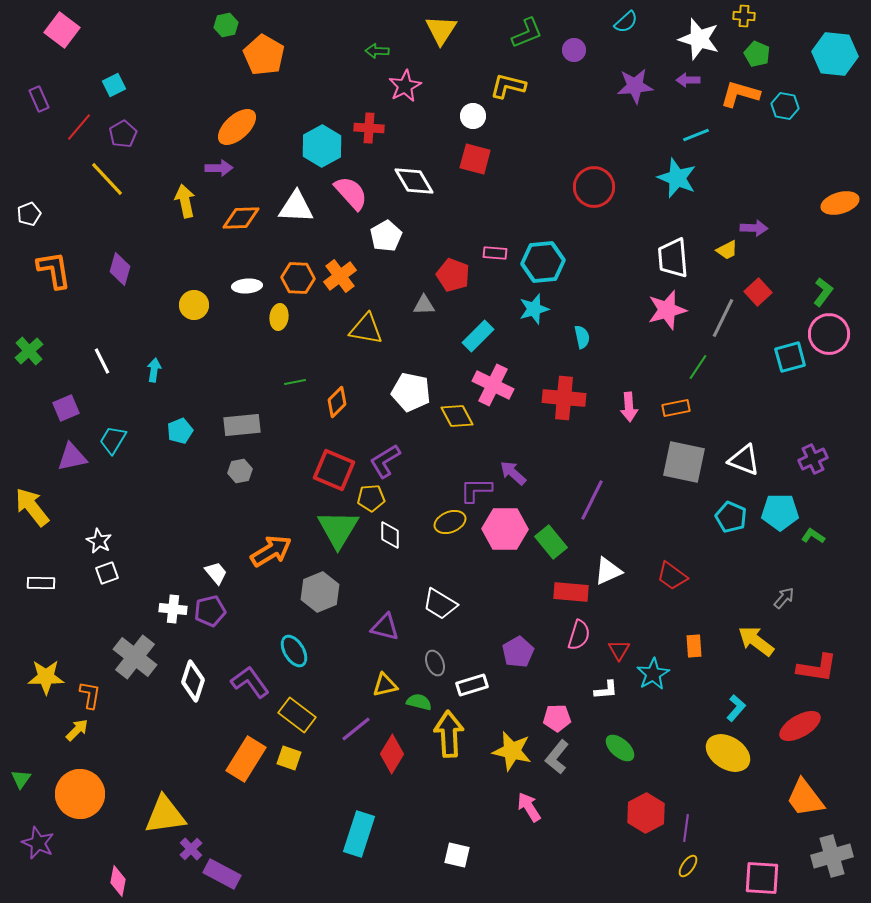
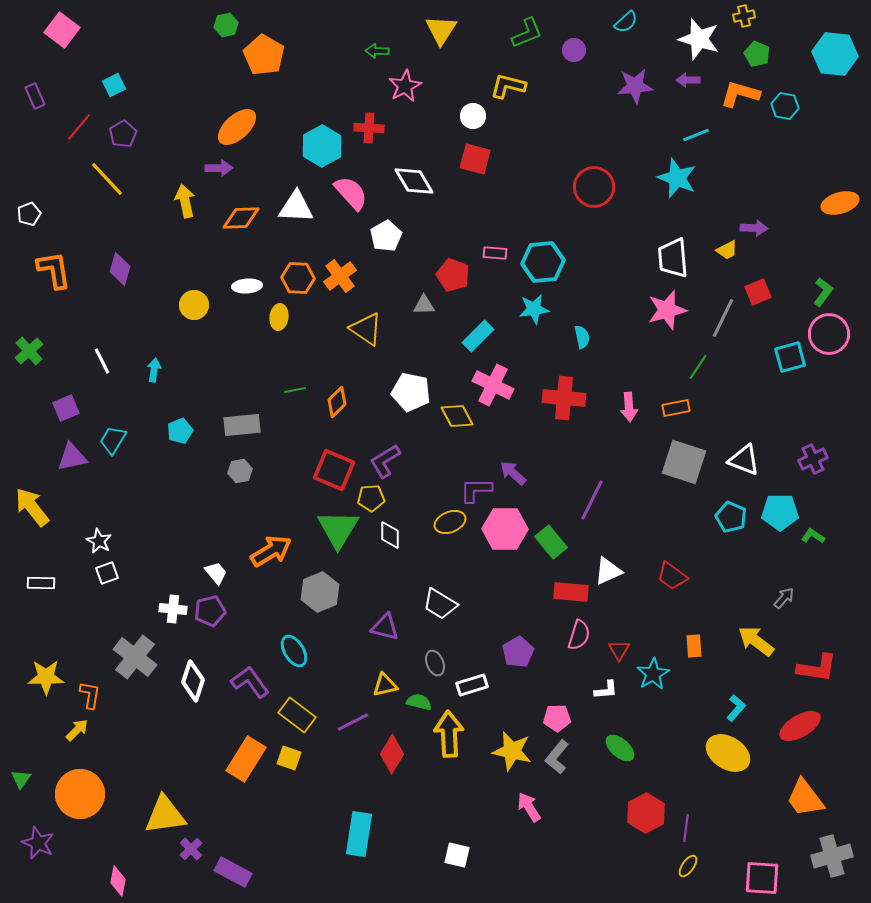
yellow cross at (744, 16): rotated 15 degrees counterclockwise
purple rectangle at (39, 99): moved 4 px left, 3 px up
red square at (758, 292): rotated 20 degrees clockwise
cyan star at (534, 309): rotated 8 degrees clockwise
yellow triangle at (366, 329): rotated 24 degrees clockwise
green line at (295, 382): moved 8 px down
gray square at (684, 462): rotated 6 degrees clockwise
purple line at (356, 729): moved 3 px left, 7 px up; rotated 12 degrees clockwise
cyan rectangle at (359, 834): rotated 9 degrees counterclockwise
purple rectangle at (222, 874): moved 11 px right, 2 px up
